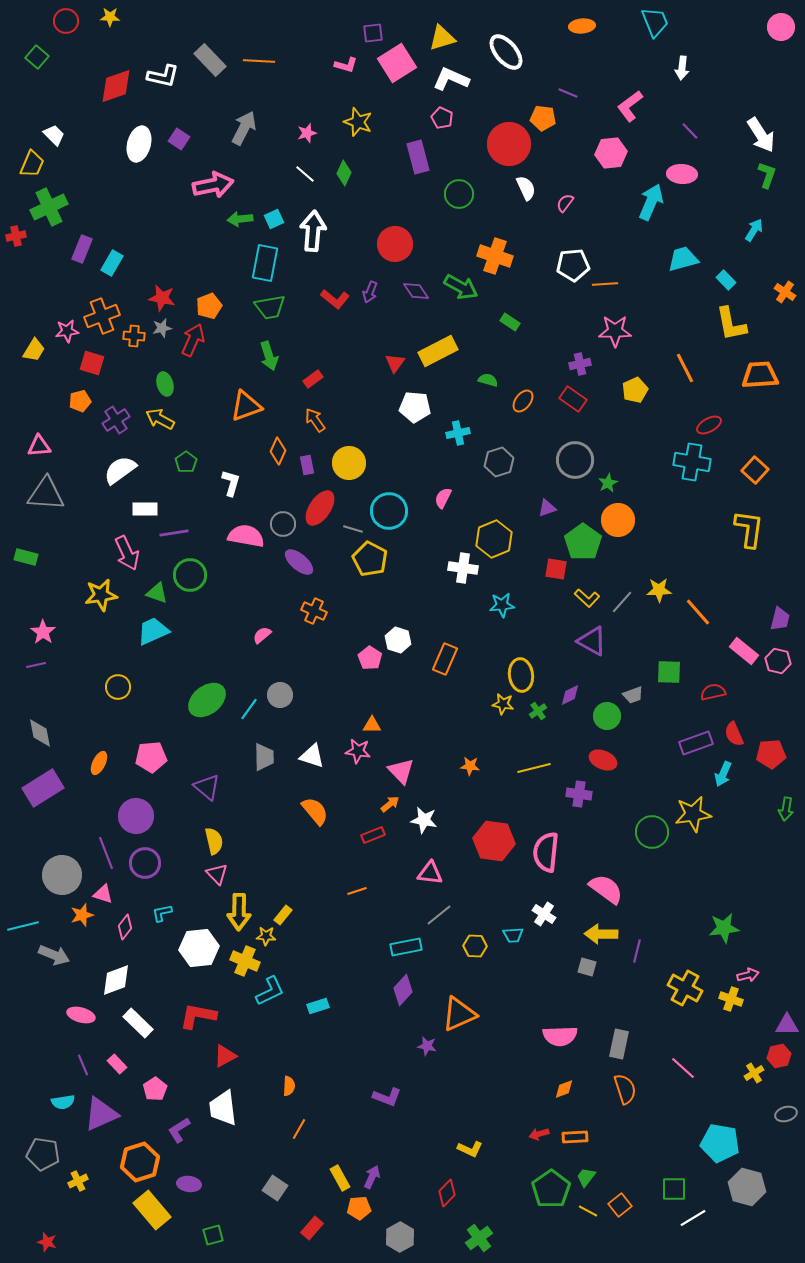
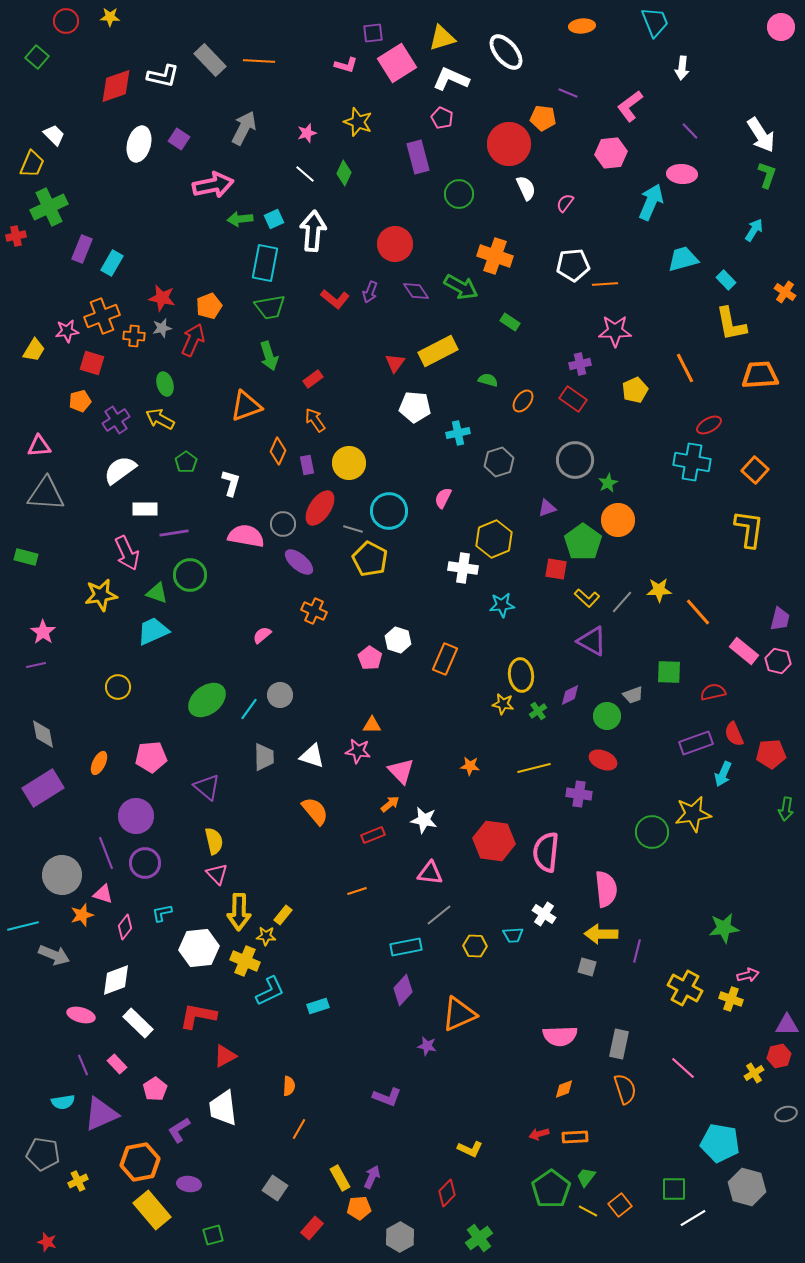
gray diamond at (40, 733): moved 3 px right, 1 px down
pink semicircle at (606, 889): rotated 48 degrees clockwise
orange hexagon at (140, 1162): rotated 6 degrees clockwise
